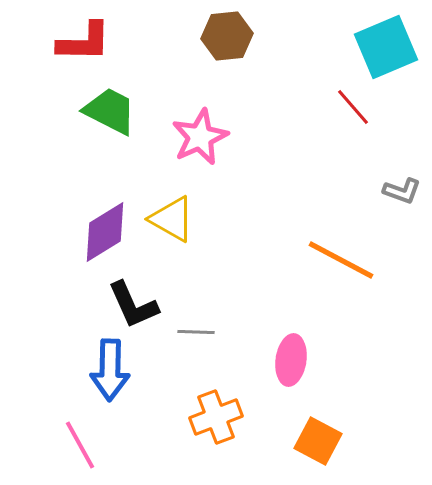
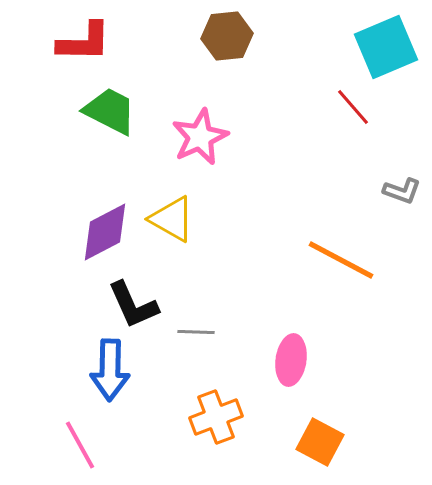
purple diamond: rotated 4 degrees clockwise
orange square: moved 2 px right, 1 px down
